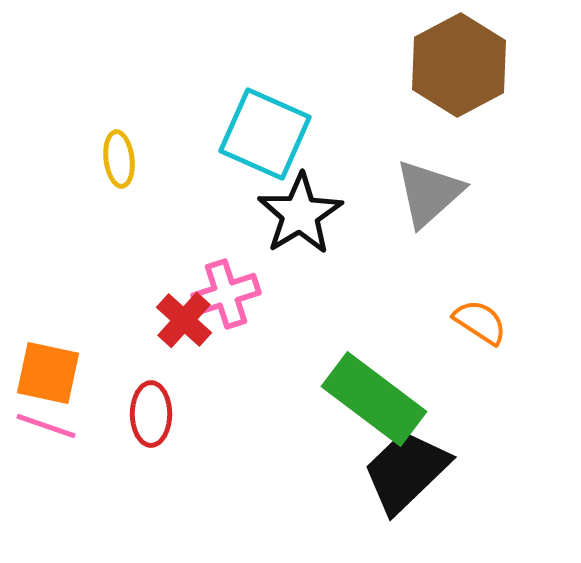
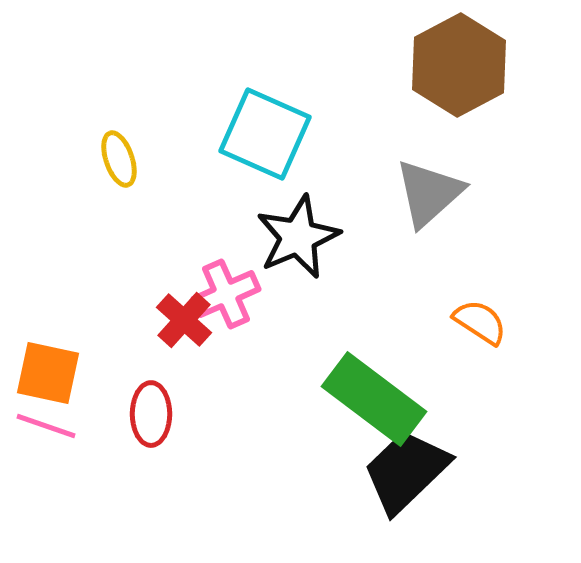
yellow ellipse: rotated 12 degrees counterclockwise
black star: moved 2 px left, 23 px down; rotated 8 degrees clockwise
pink cross: rotated 6 degrees counterclockwise
